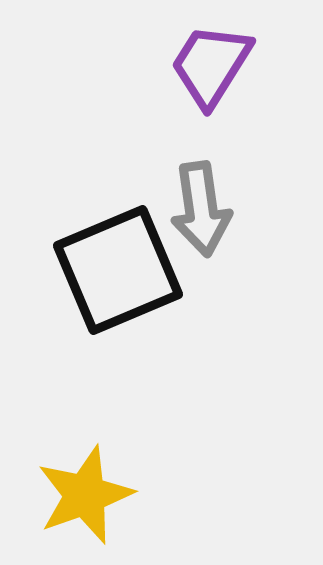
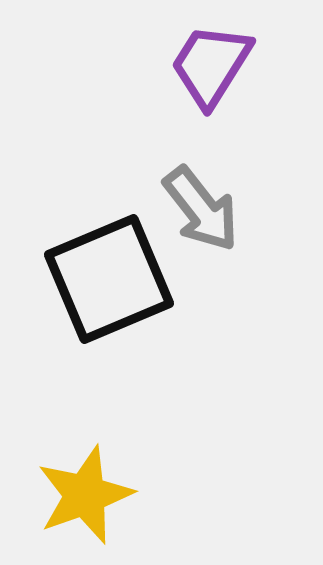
gray arrow: rotated 30 degrees counterclockwise
black square: moved 9 px left, 9 px down
